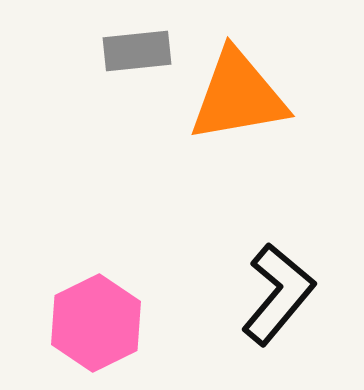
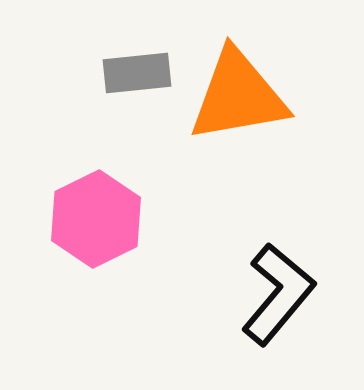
gray rectangle: moved 22 px down
pink hexagon: moved 104 px up
